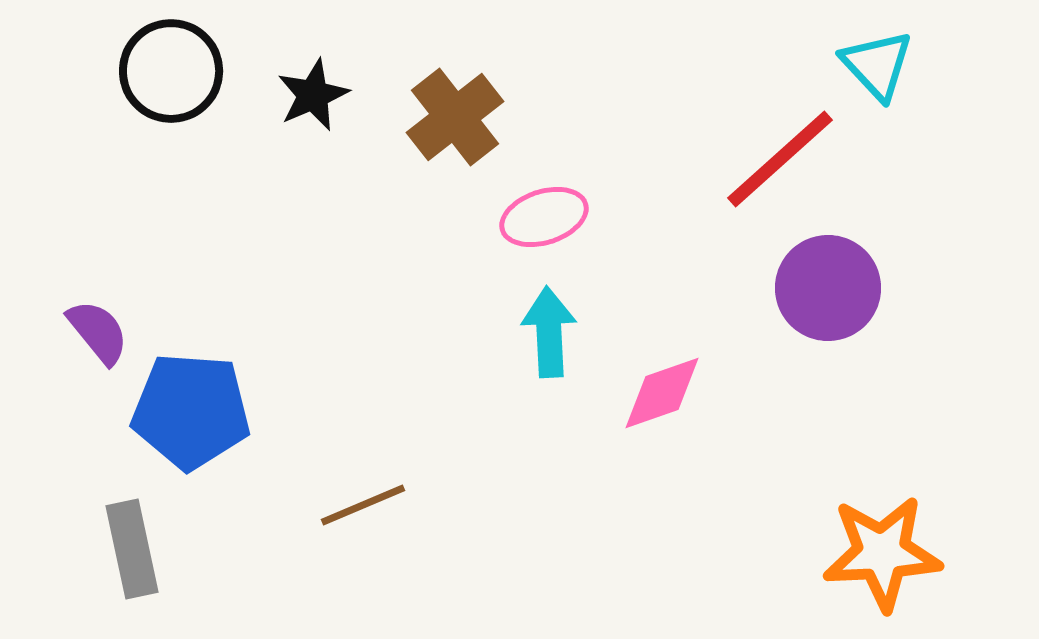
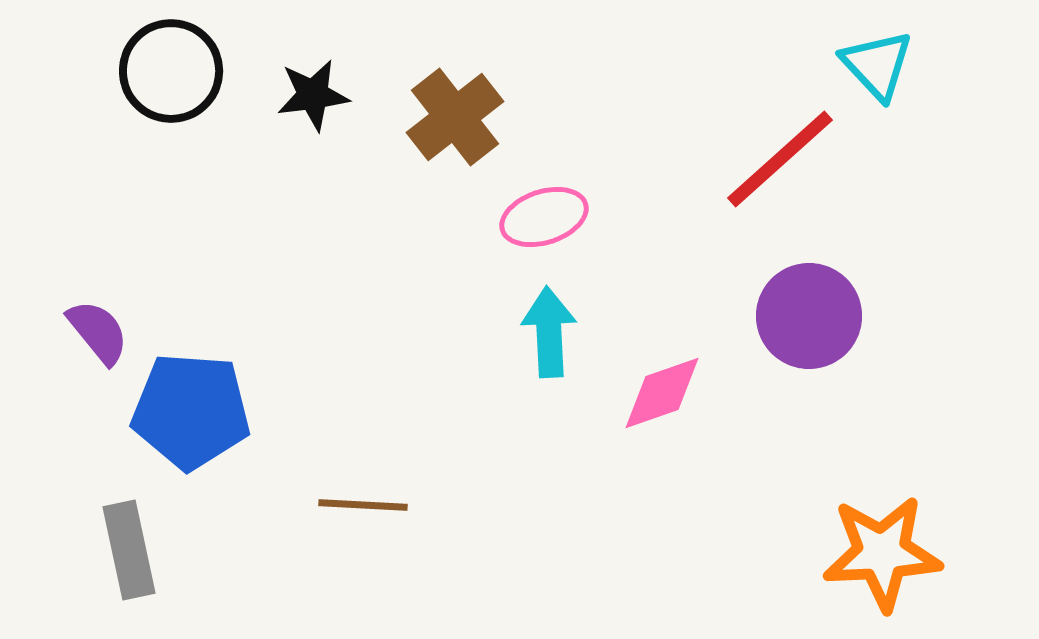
black star: rotated 16 degrees clockwise
purple circle: moved 19 px left, 28 px down
brown line: rotated 26 degrees clockwise
gray rectangle: moved 3 px left, 1 px down
